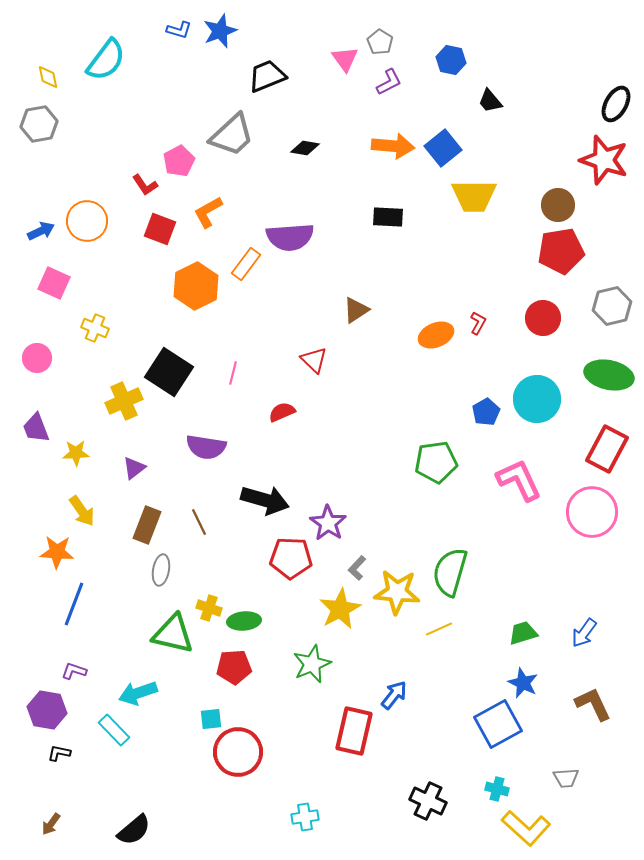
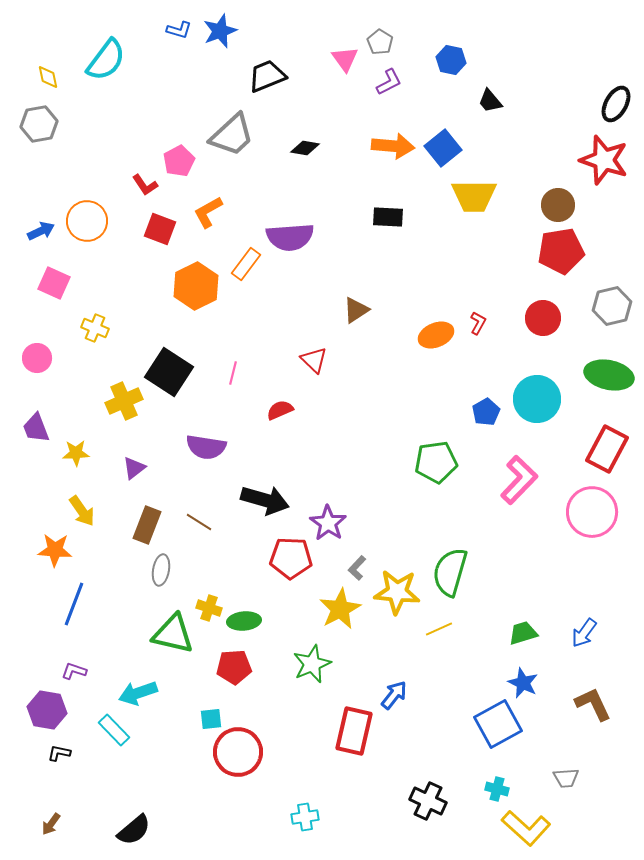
red semicircle at (282, 412): moved 2 px left, 2 px up
pink L-shape at (519, 480): rotated 69 degrees clockwise
brown line at (199, 522): rotated 32 degrees counterclockwise
orange star at (57, 552): moved 2 px left, 2 px up
